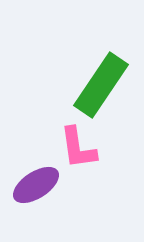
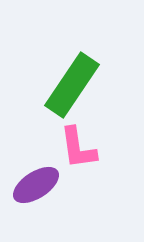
green rectangle: moved 29 px left
